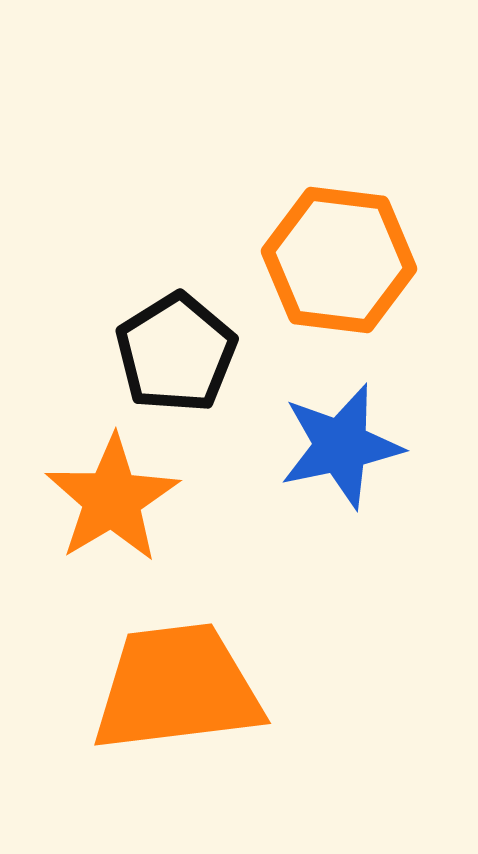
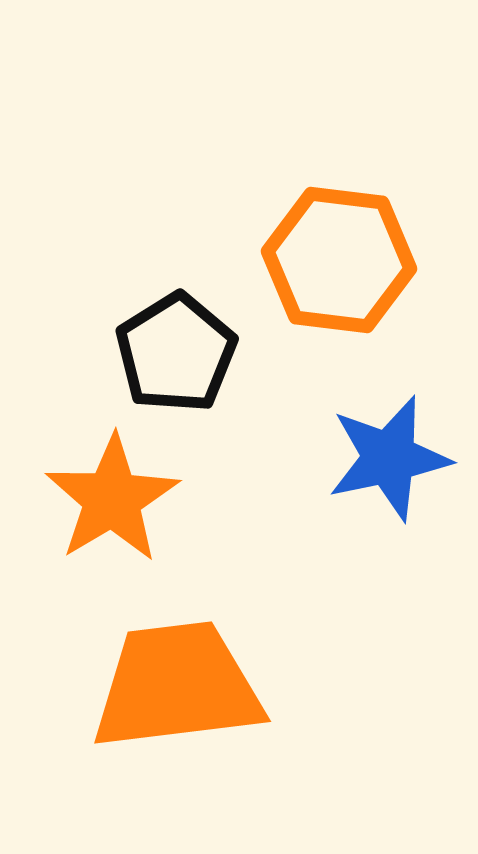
blue star: moved 48 px right, 12 px down
orange trapezoid: moved 2 px up
